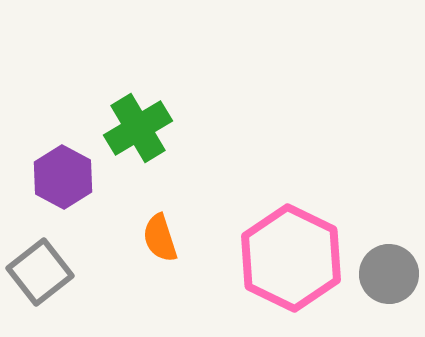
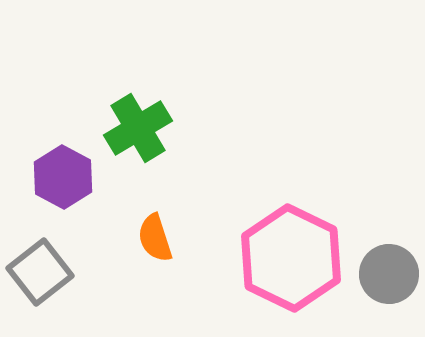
orange semicircle: moved 5 px left
